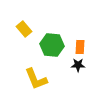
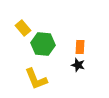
yellow rectangle: moved 1 px left, 1 px up
green hexagon: moved 9 px left, 1 px up
black star: rotated 16 degrees clockwise
